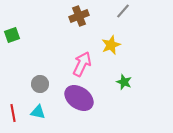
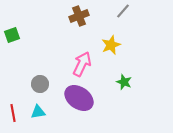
cyan triangle: rotated 21 degrees counterclockwise
